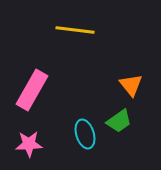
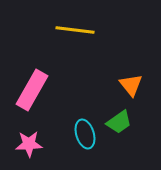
green trapezoid: moved 1 px down
